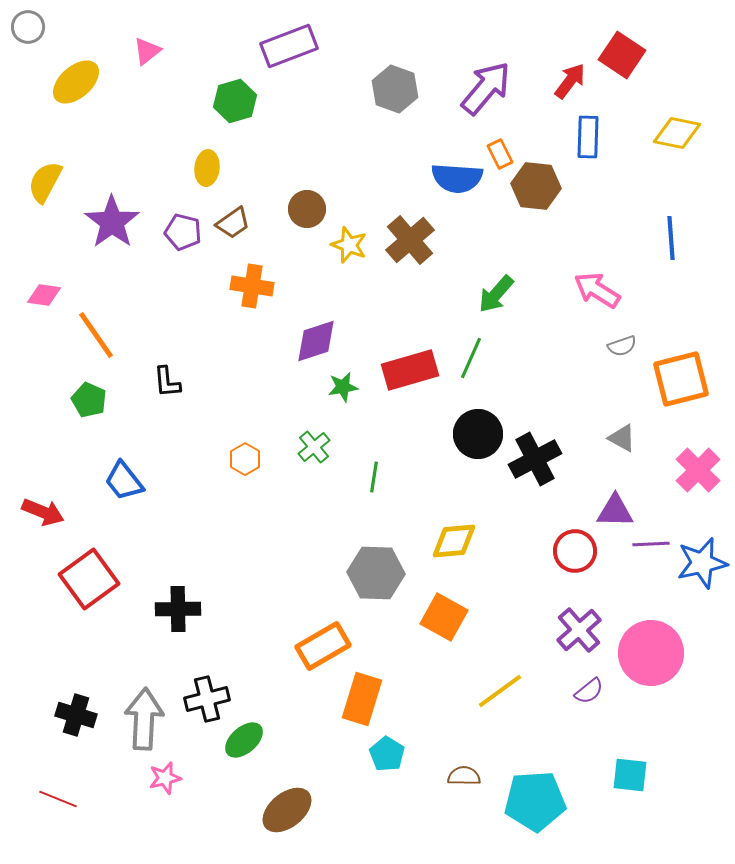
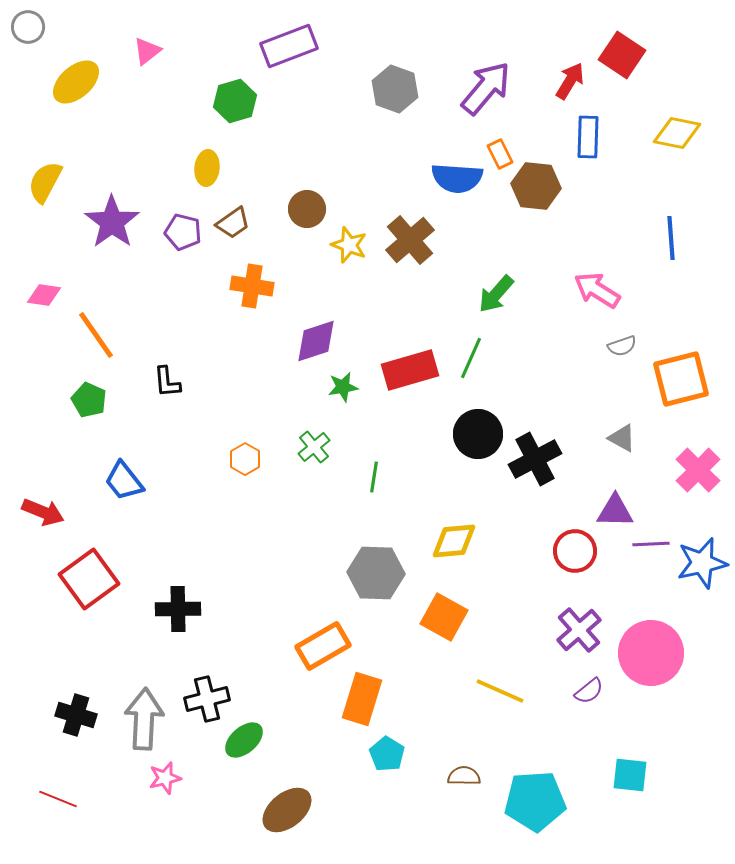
red arrow at (570, 81): rotated 6 degrees counterclockwise
yellow line at (500, 691): rotated 60 degrees clockwise
